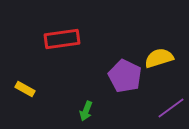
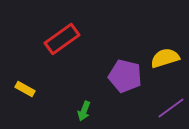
red rectangle: rotated 28 degrees counterclockwise
yellow semicircle: moved 6 px right
purple pentagon: rotated 12 degrees counterclockwise
green arrow: moved 2 px left
